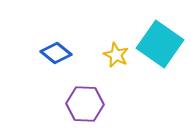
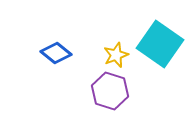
yellow star: rotated 25 degrees clockwise
purple hexagon: moved 25 px right, 13 px up; rotated 15 degrees clockwise
